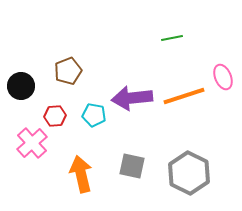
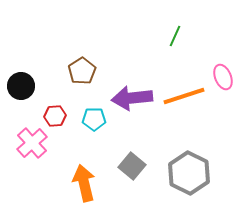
green line: moved 3 px right, 2 px up; rotated 55 degrees counterclockwise
brown pentagon: moved 14 px right; rotated 12 degrees counterclockwise
cyan pentagon: moved 4 px down; rotated 10 degrees counterclockwise
gray square: rotated 28 degrees clockwise
orange arrow: moved 3 px right, 9 px down
